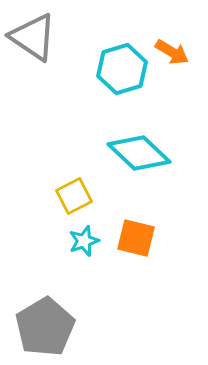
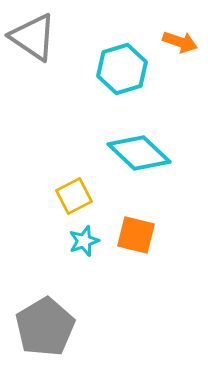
orange arrow: moved 8 px right, 10 px up; rotated 12 degrees counterclockwise
orange square: moved 3 px up
